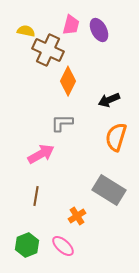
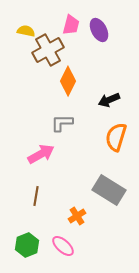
brown cross: rotated 36 degrees clockwise
